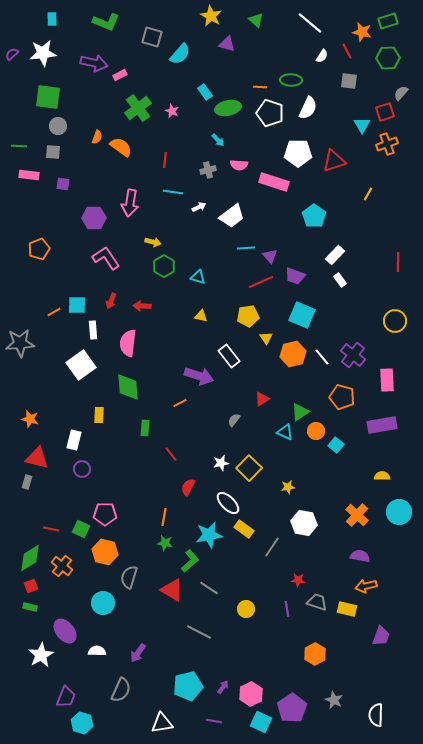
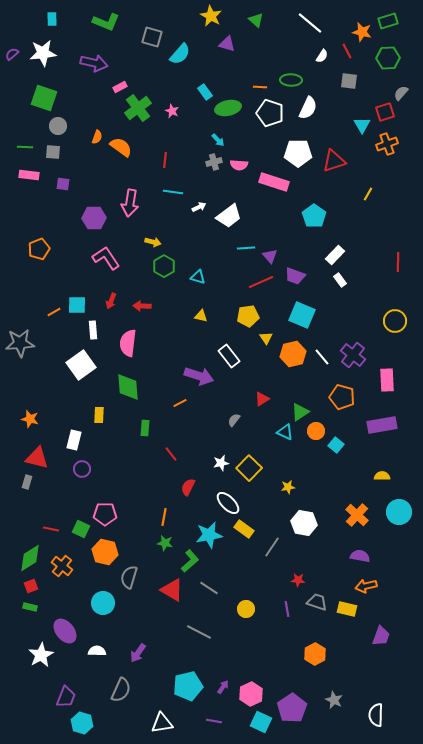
pink rectangle at (120, 75): moved 12 px down
green square at (48, 97): moved 4 px left, 1 px down; rotated 12 degrees clockwise
green line at (19, 146): moved 6 px right, 1 px down
gray cross at (208, 170): moved 6 px right, 8 px up
white trapezoid at (232, 216): moved 3 px left
